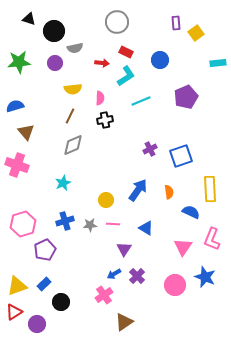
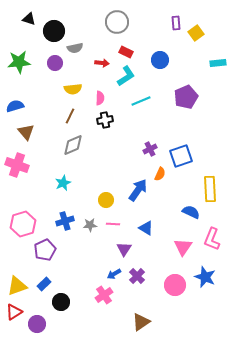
orange semicircle at (169, 192): moved 9 px left, 18 px up; rotated 32 degrees clockwise
brown triangle at (124, 322): moved 17 px right
